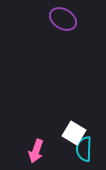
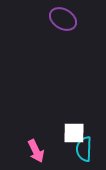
white square: rotated 30 degrees counterclockwise
pink arrow: rotated 45 degrees counterclockwise
